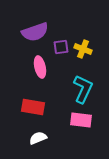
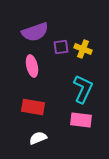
pink ellipse: moved 8 px left, 1 px up
